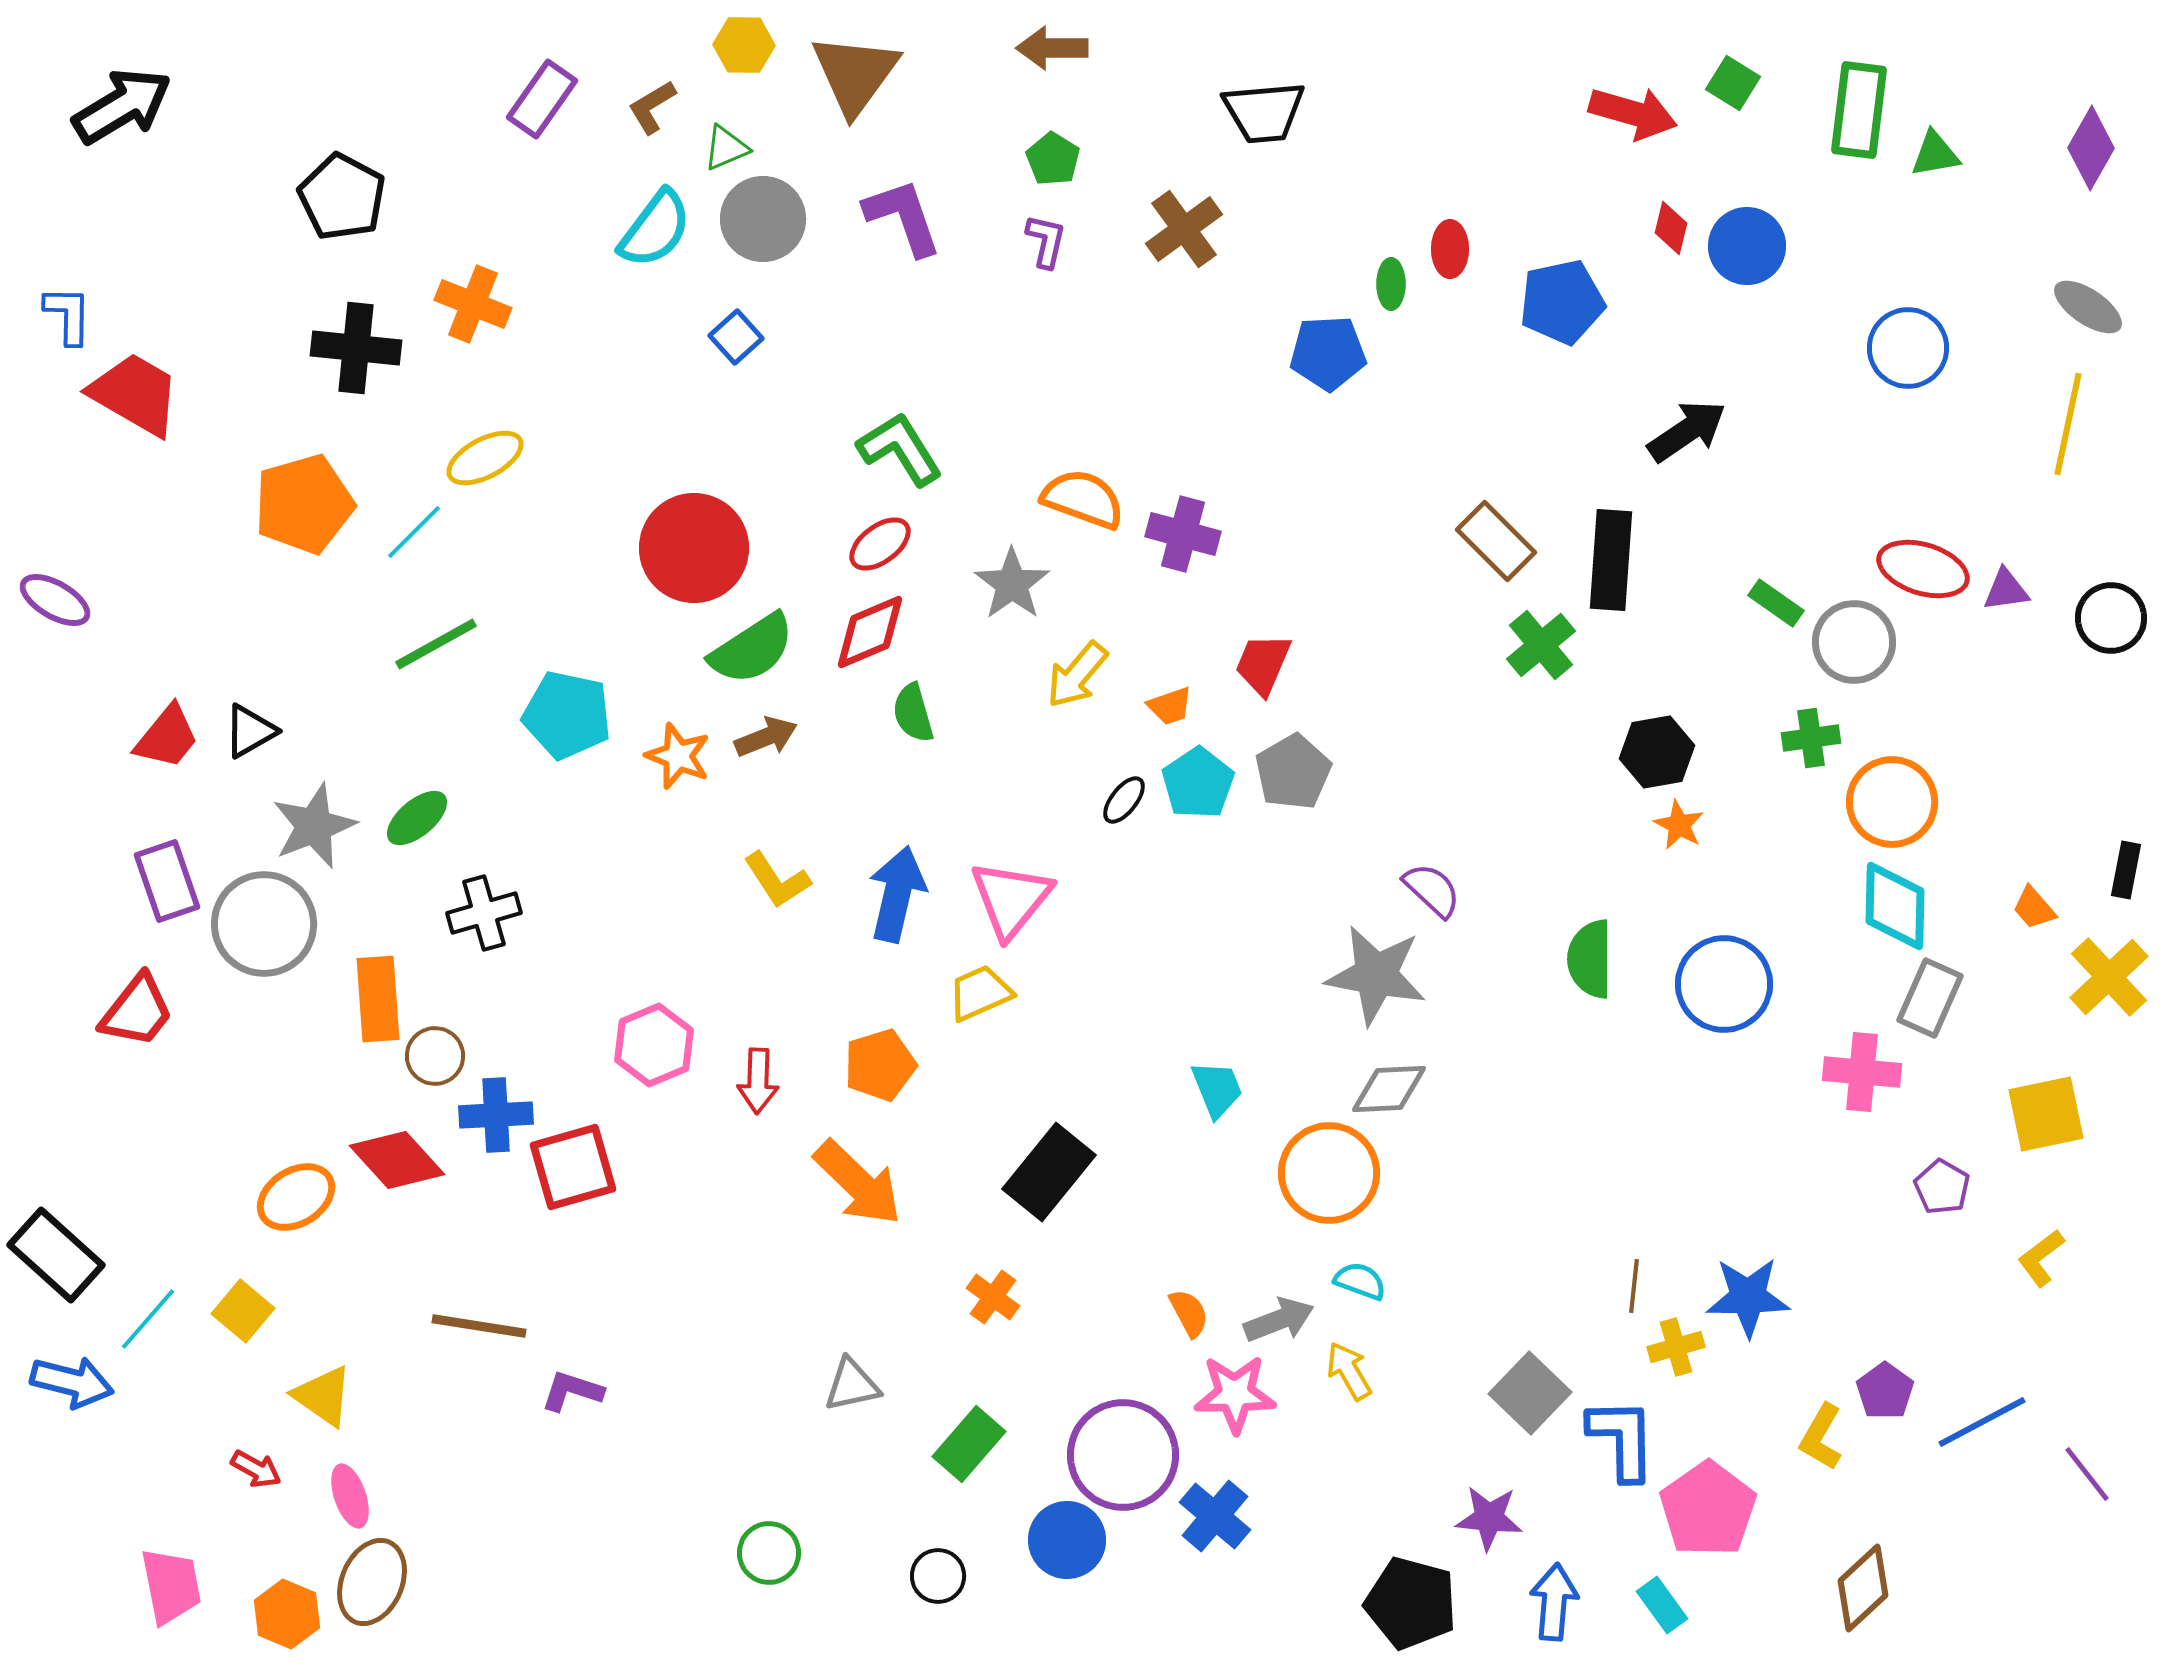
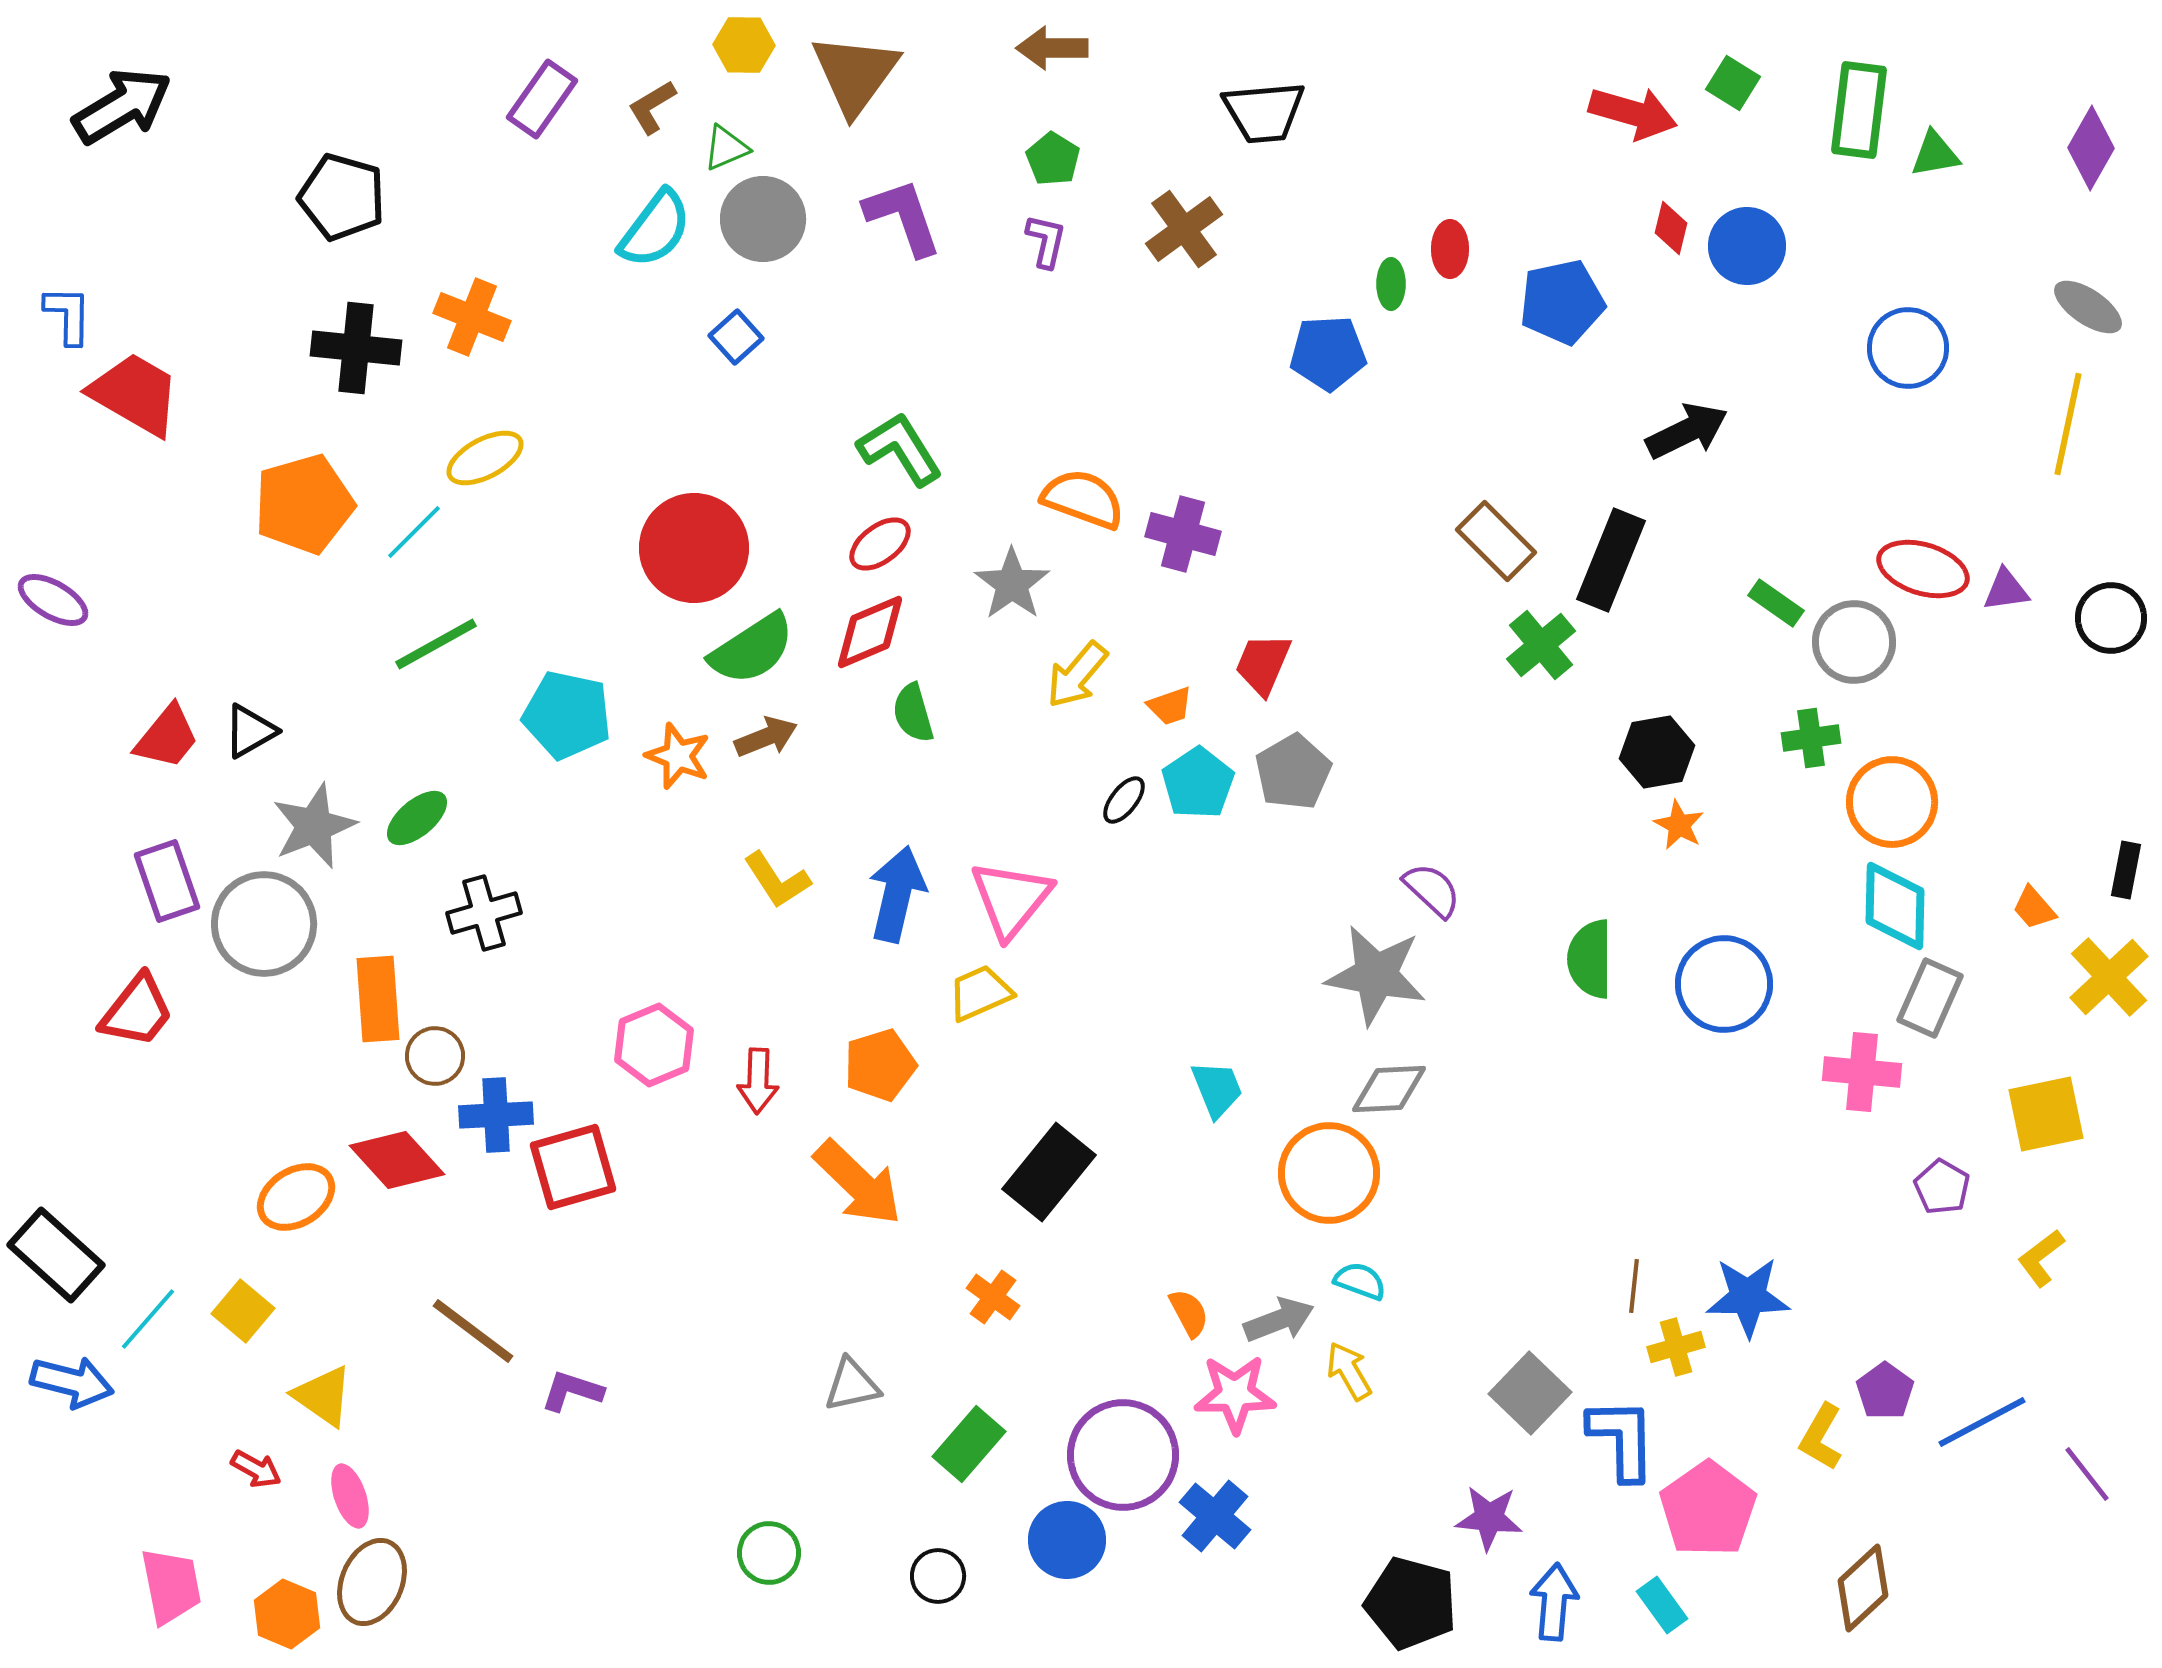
black pentagon at (342, 197): rotated 12 degrees counterclockwise
orange cross at (473, 304): moved 1 px left, 13 px down
black arrow at (1687, 431): rotated 8 degrees clockwise
black rectangle at (1611, 560): rotated 18 degrees clockwise
purple ellipse at (55, 600): moved 2 px left
brown line at (479, 1326): moved 6 px left, 5 px down; rotated 28 degrees clockwise
